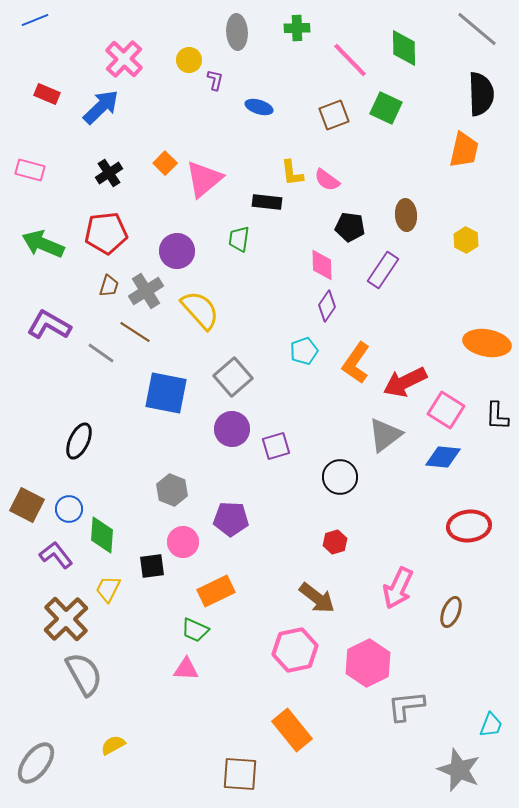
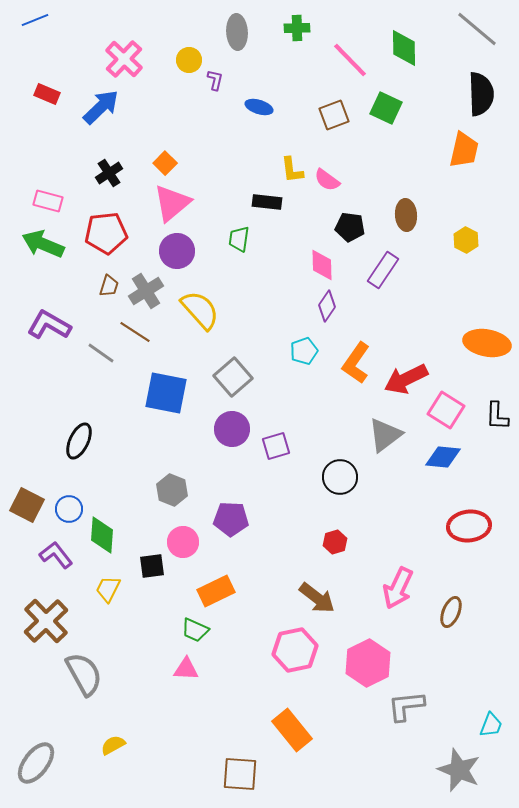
pink rectangle at (30, 170): moved 18 px right, 31 px down
yellow L-shape at (292, 173): moved 3 px up
pink triangle at (204, 179): moved 32 px left, 24 px down
red arrow at (405, 382): moved 1 px right, 3 px up
brown cross at (66, 619): moved 20 px left, 2 px down
